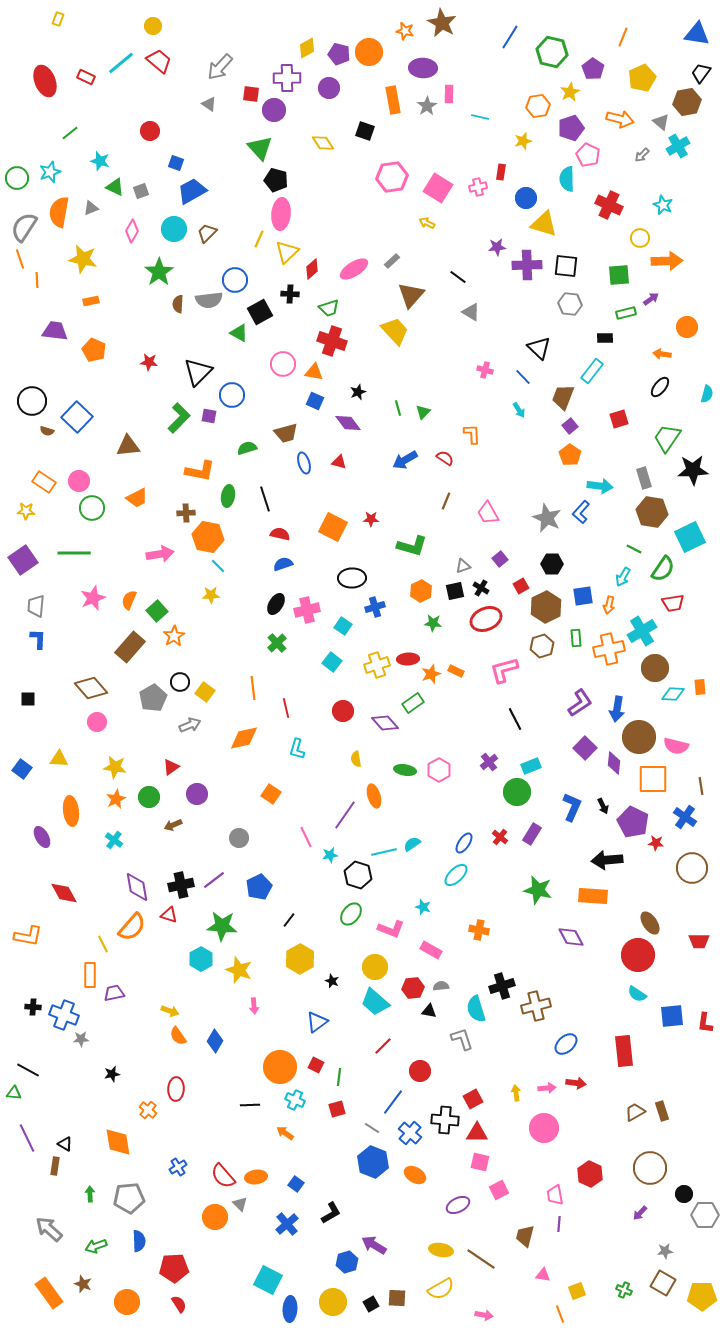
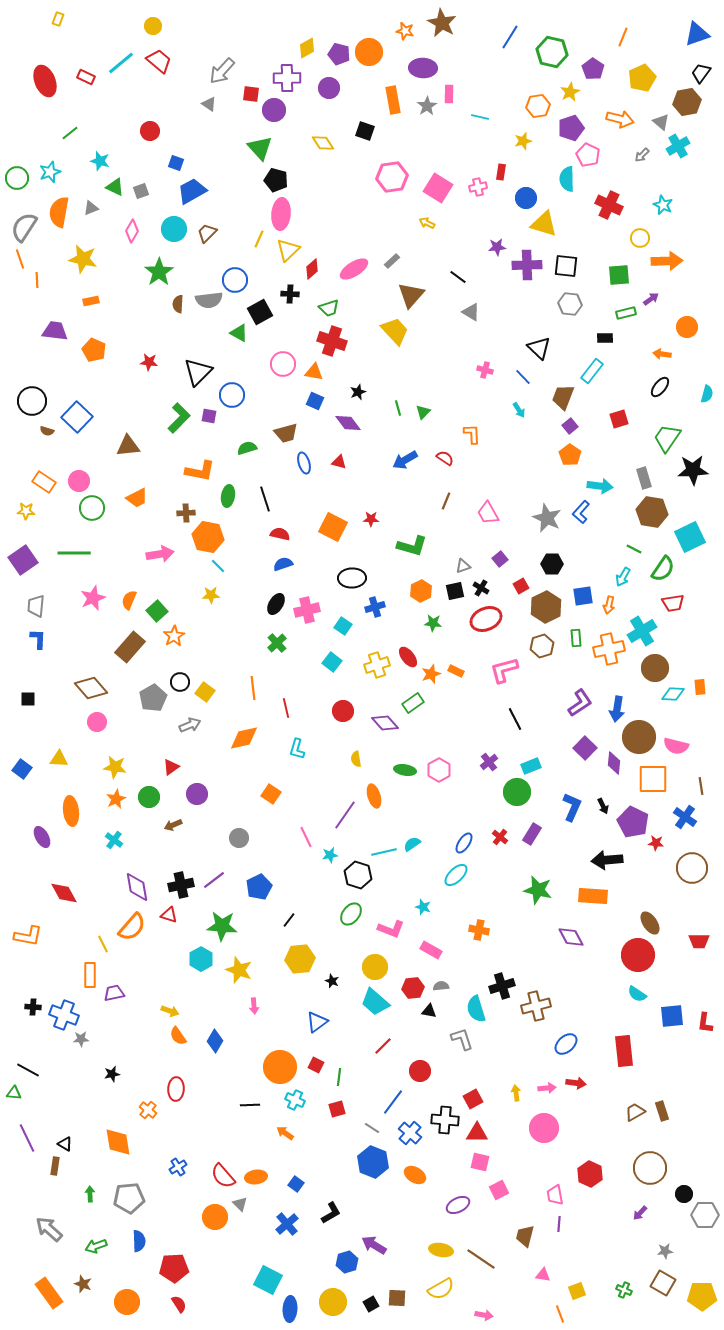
blue triangle at (697, 34): rotated 28 degrees counterclockwise
gray arrow at (220, 67): moved 2 px right, 4 px down
yellow triangle at (287, 252): moved 1 px right, 2 px up
red ellipse at (408, 659): moved 2 px up; rotated 55 degrees clockwise
yellow hexagon at (300, 959): rotated 24 degrees clockwise
